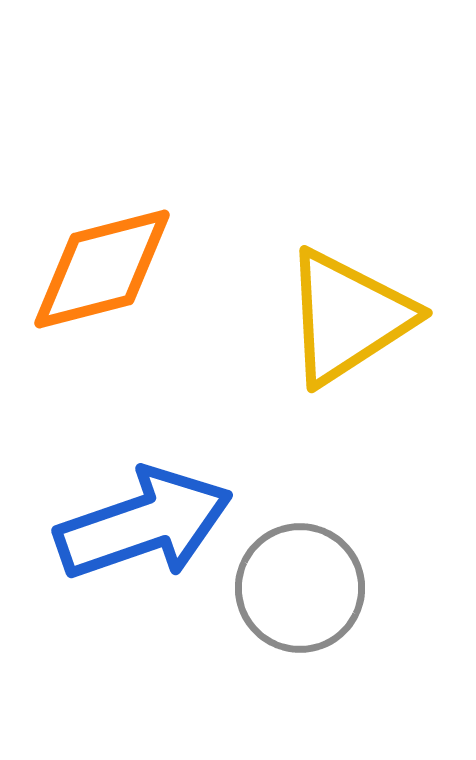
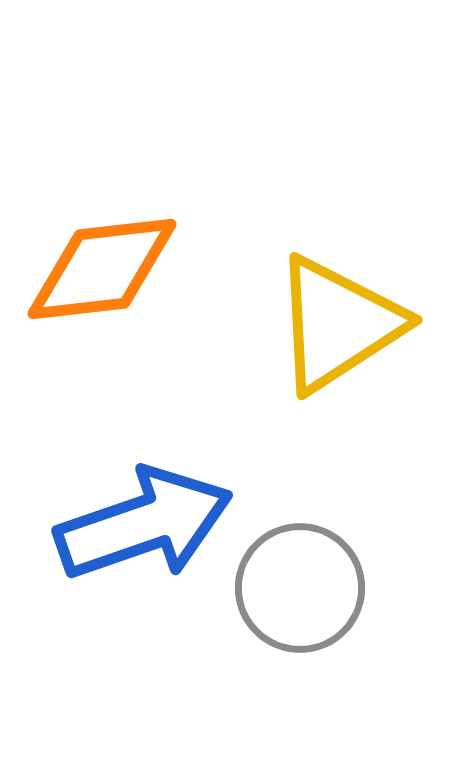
orange diamond: rotated 8 degrees clockwise
yellow triangle: moved 10 px left, 7 px down
